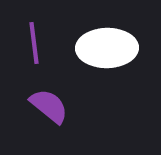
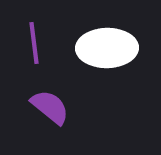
purple semicircle: moved 1 px right, 1 px down
